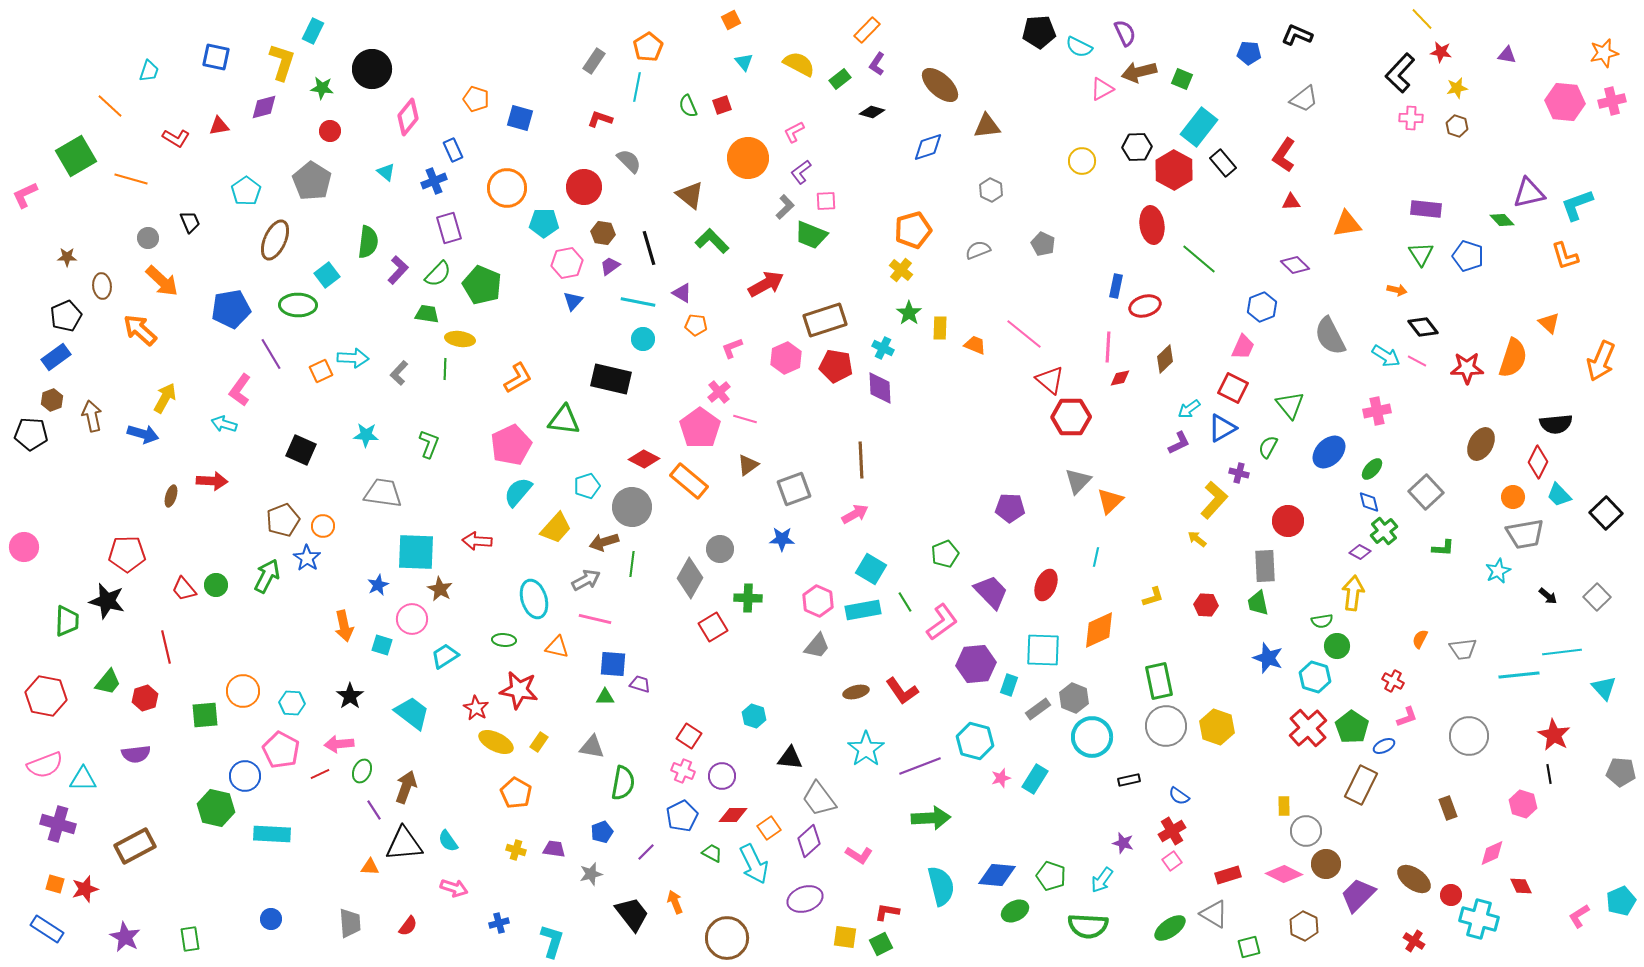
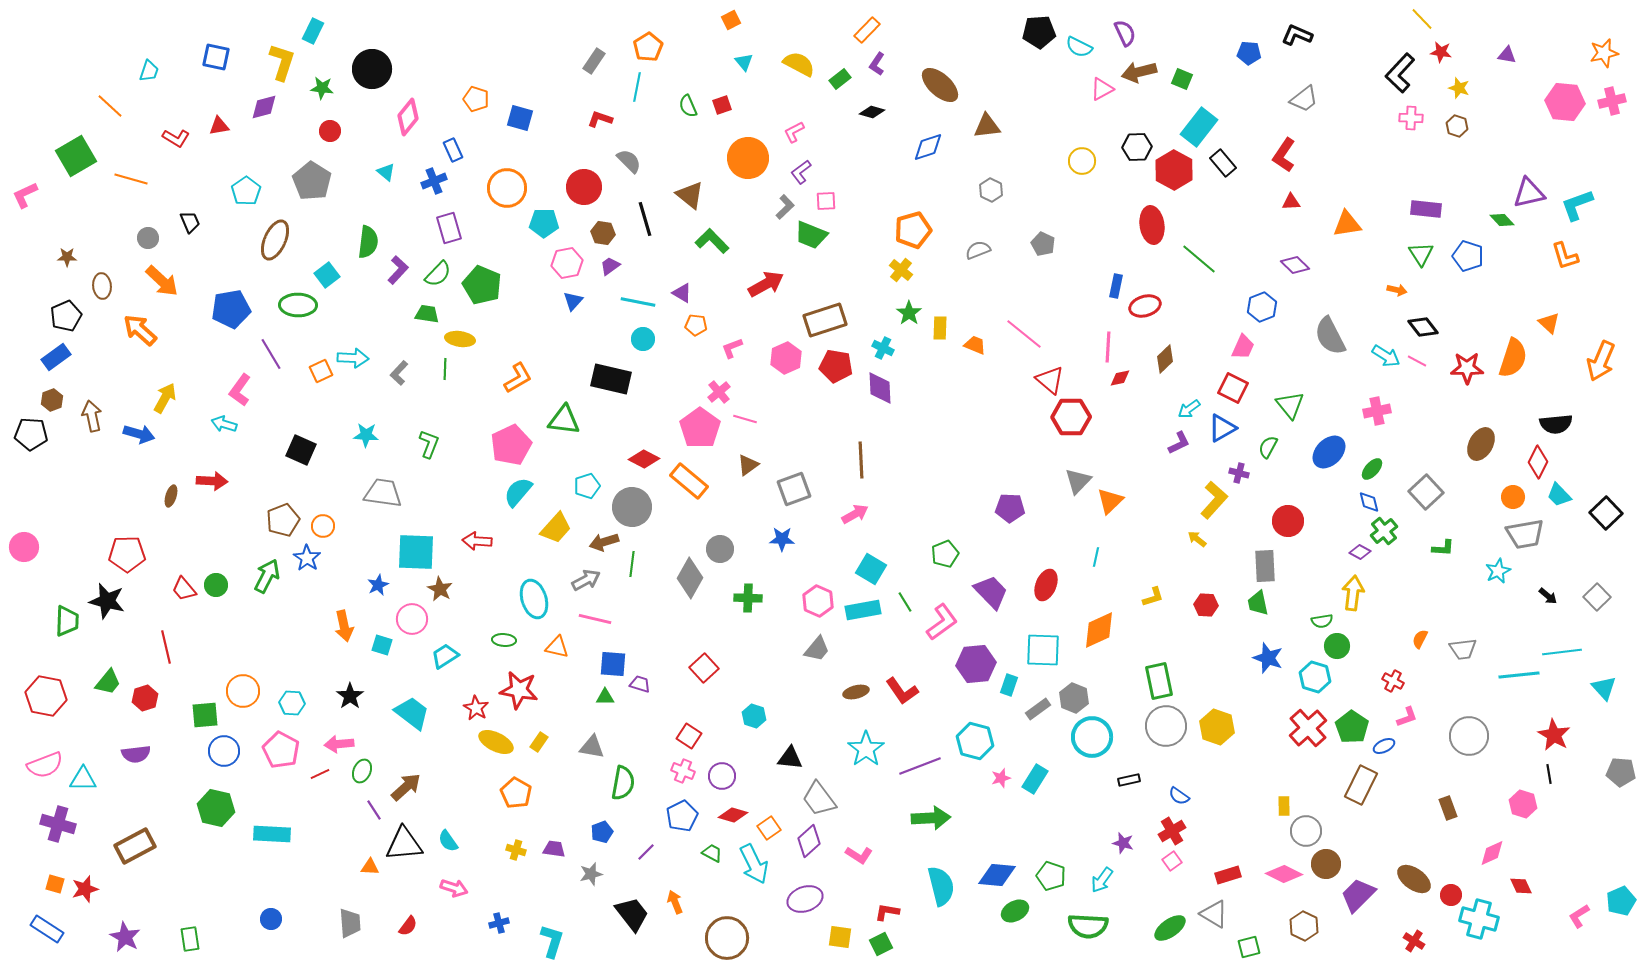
yellow star at (1457, 88): moved 2 px right; rotated 30 degrees clockwise
black line at (649, 248): moved 4 px left, 29 px up
blue arrow at (143, 434): moved 4 px left
red square at (713, 627): moved 9 px left, 41 px down; rotated 12 degrees counterclockwise
gray trapezoid at (817, 646): moved 3 px down
blue circle at (245, 776): moved 21 px left, 25 px up
brown arrow at (406, 787): rotated 28 degrees clockwise
red diamond at (733, 815): rotated 16 degrees clockwise
yellow square at (845, 937): moved 5 px left
